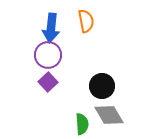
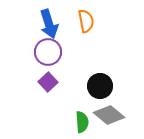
blue arrow: moved 2 px left, 4 px up; rotated 24 degrees counterclockwise
purple circle: moved 3 px up
black circle: moved 2 px left
gray diamond: rotated 20 degrees counterclockwise
green semicircle: moved 2 px up
